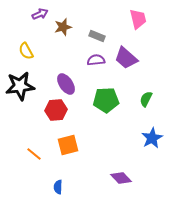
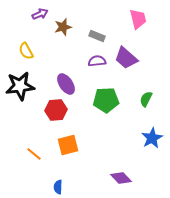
purple semicircle: moved 1 px right, 1 px down
